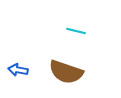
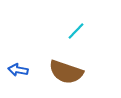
cyan line: rotated 60 degrees counterclockwise
